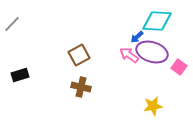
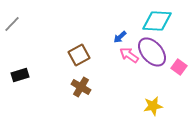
blue arrow: moved 17 px left
purple ellipse: rotated 32 degrees clockwise
brown cross: rotated 18 degrees clockwise
